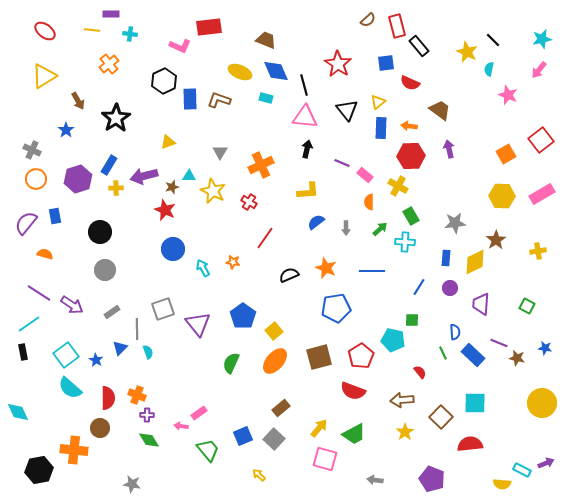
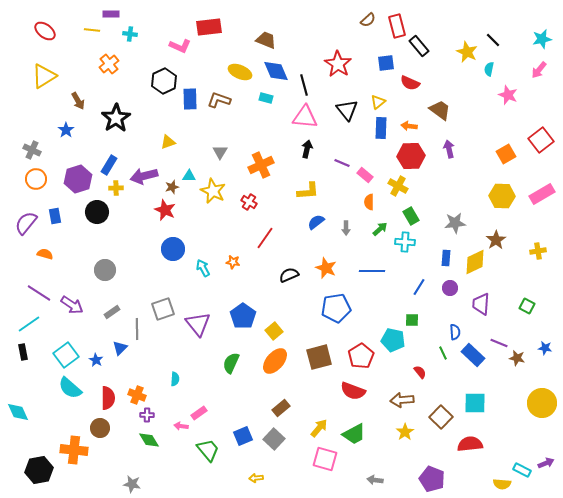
black circle at (100, 232): moved 3 px left, 20 px up
cyan semicircle at (148, 352): moved 27 px right, 27 px down; rotated 24 degrees clockwise
yellow arrow at (259, 475): moved 3 px left, 3 px down; rotated 48 degrees counterclockwise
